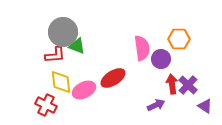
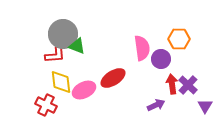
gray circle: moved 2 px down
purple triangle: rotated 28 degrees clockwise
